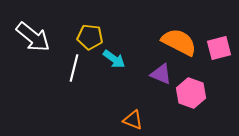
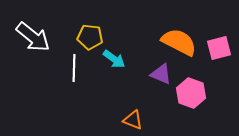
white line: rotated 12 degrees counterclockwise
